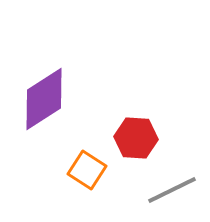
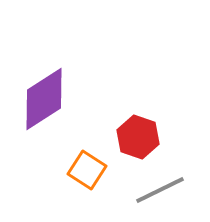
red hexagon: moved 2 px right, 1 px up; rotated 15 degrees clockwise
gray line: moved 12 px left
